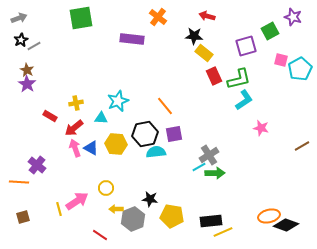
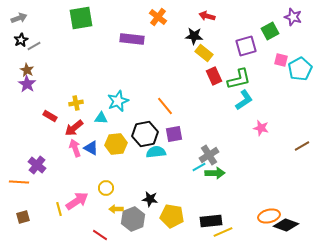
yellow hexagon at (116, 144): rotated 10 degrees counterclockwise
